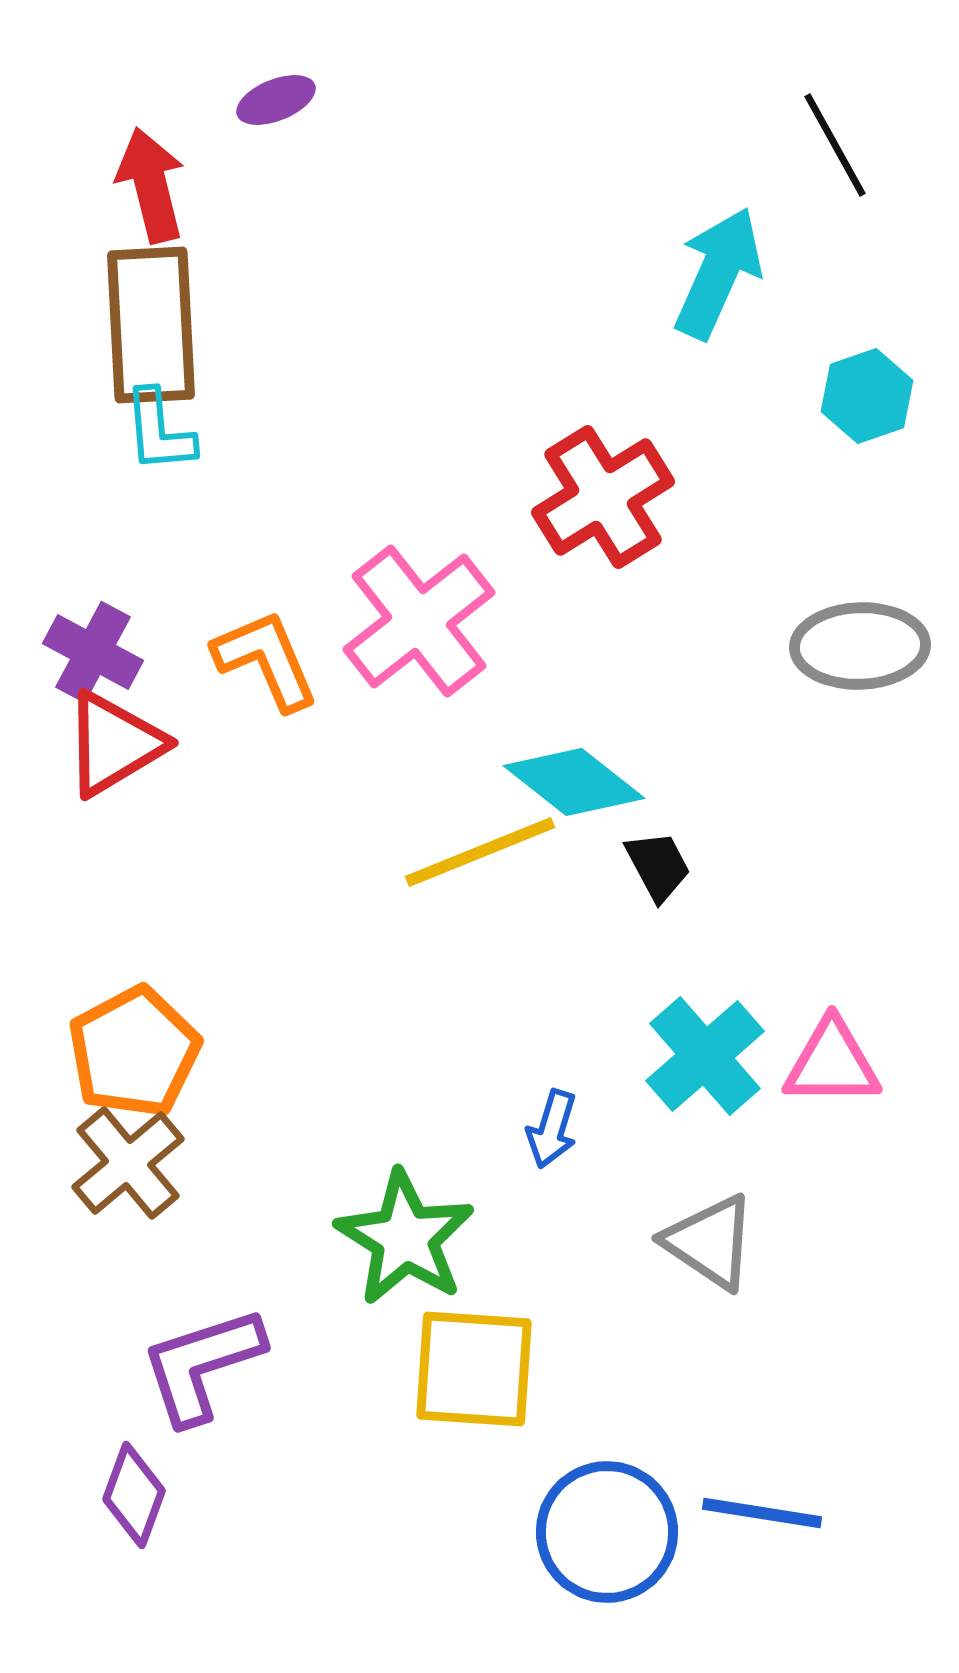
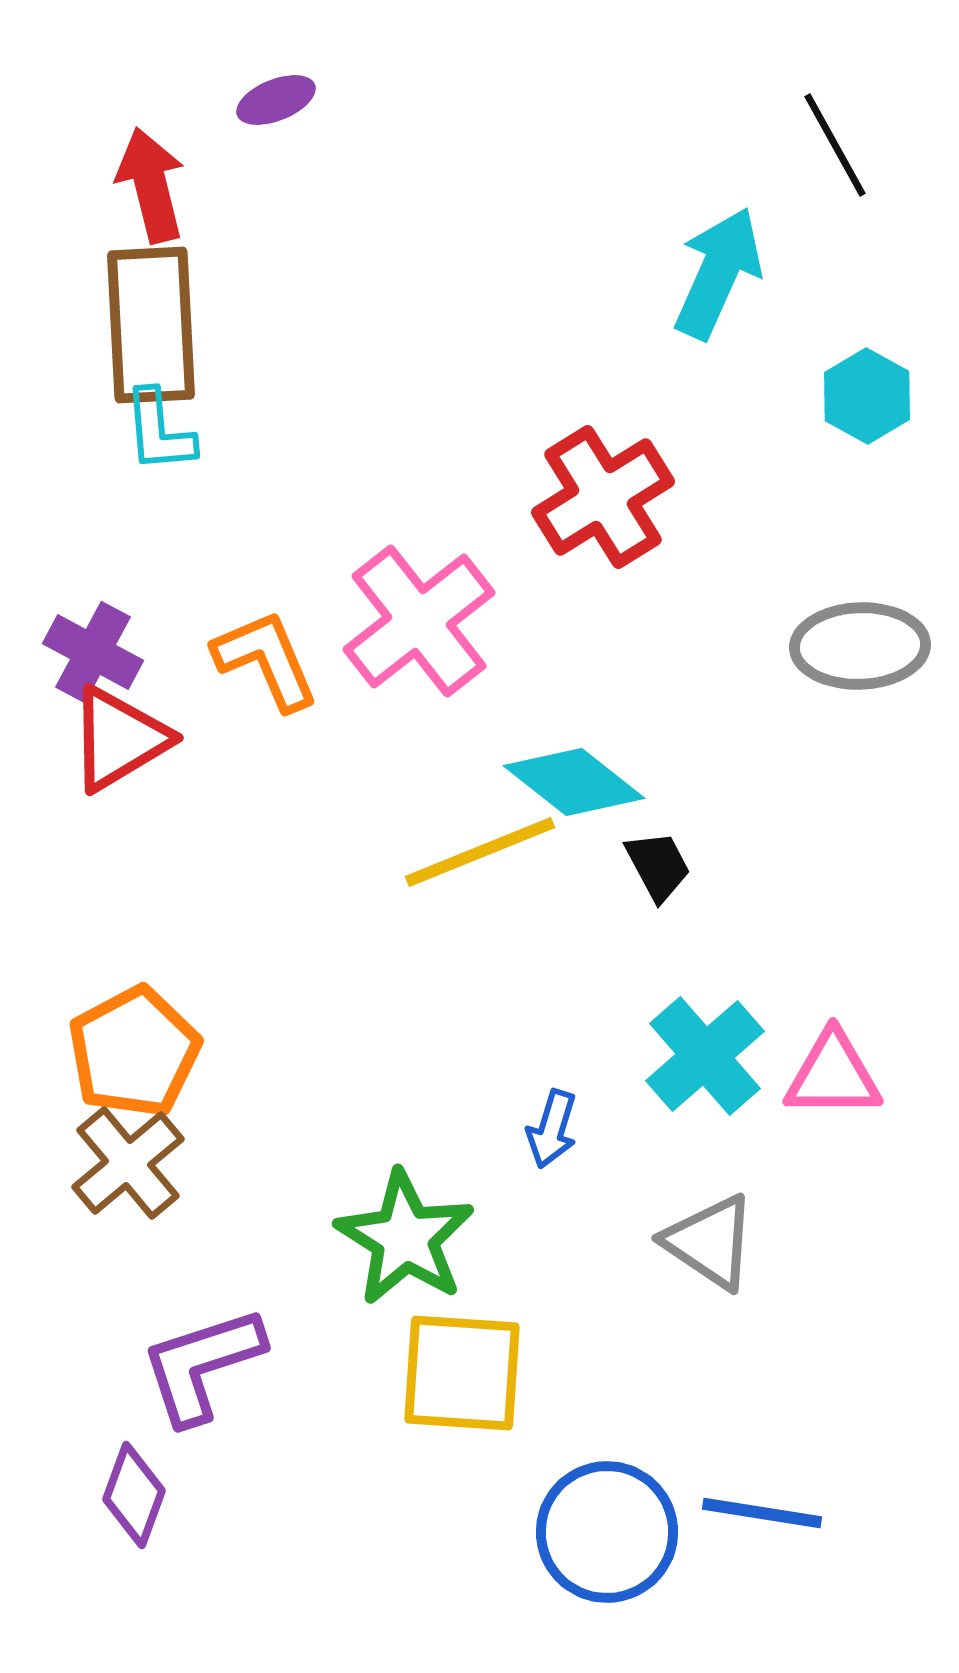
cyan hexagon: rotated 12 degrees counterclockwise
red triangle: moved 5 px right, 5 px up
pink triangle: moved 1 px right, 12 px down
yellow square: moved 12 px left, 4 px down
